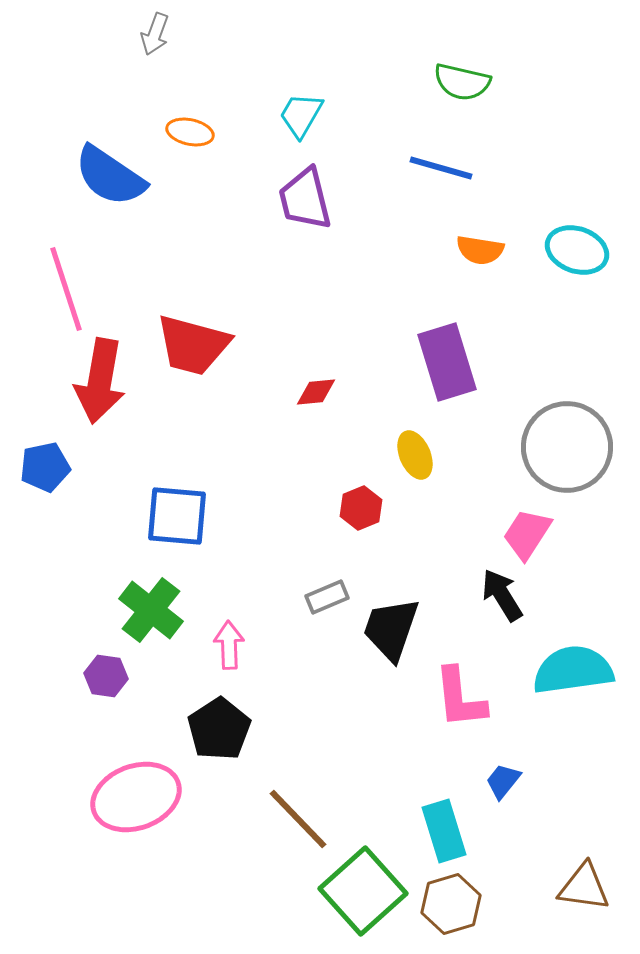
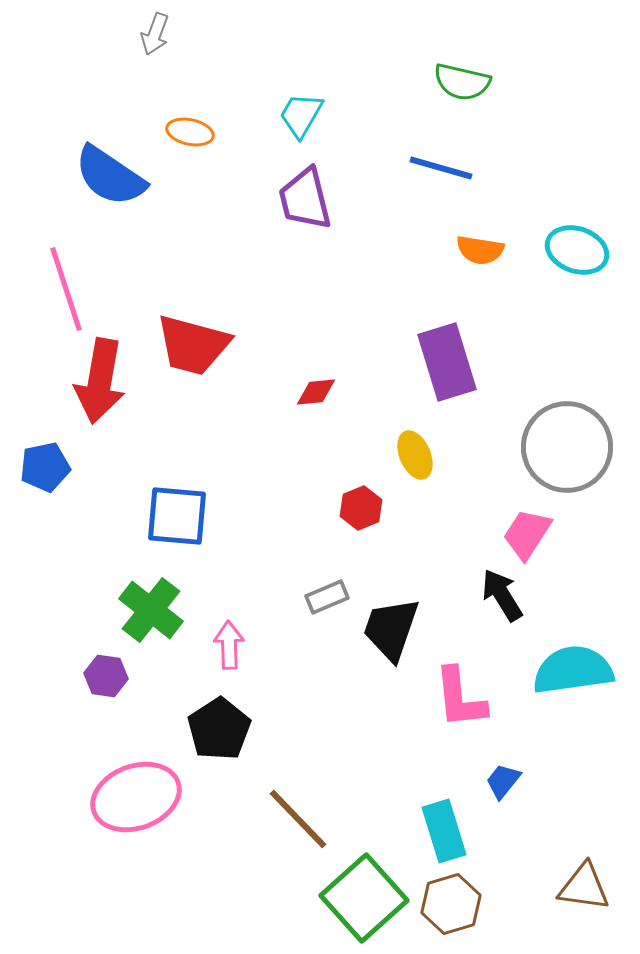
green square: moved 1 px right, 7 px down
